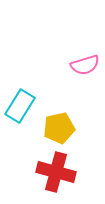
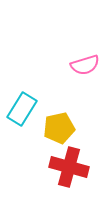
cyan rectangle: moved 2 px right, 3 px down
red cross: moved 13 px right, 5 px up
